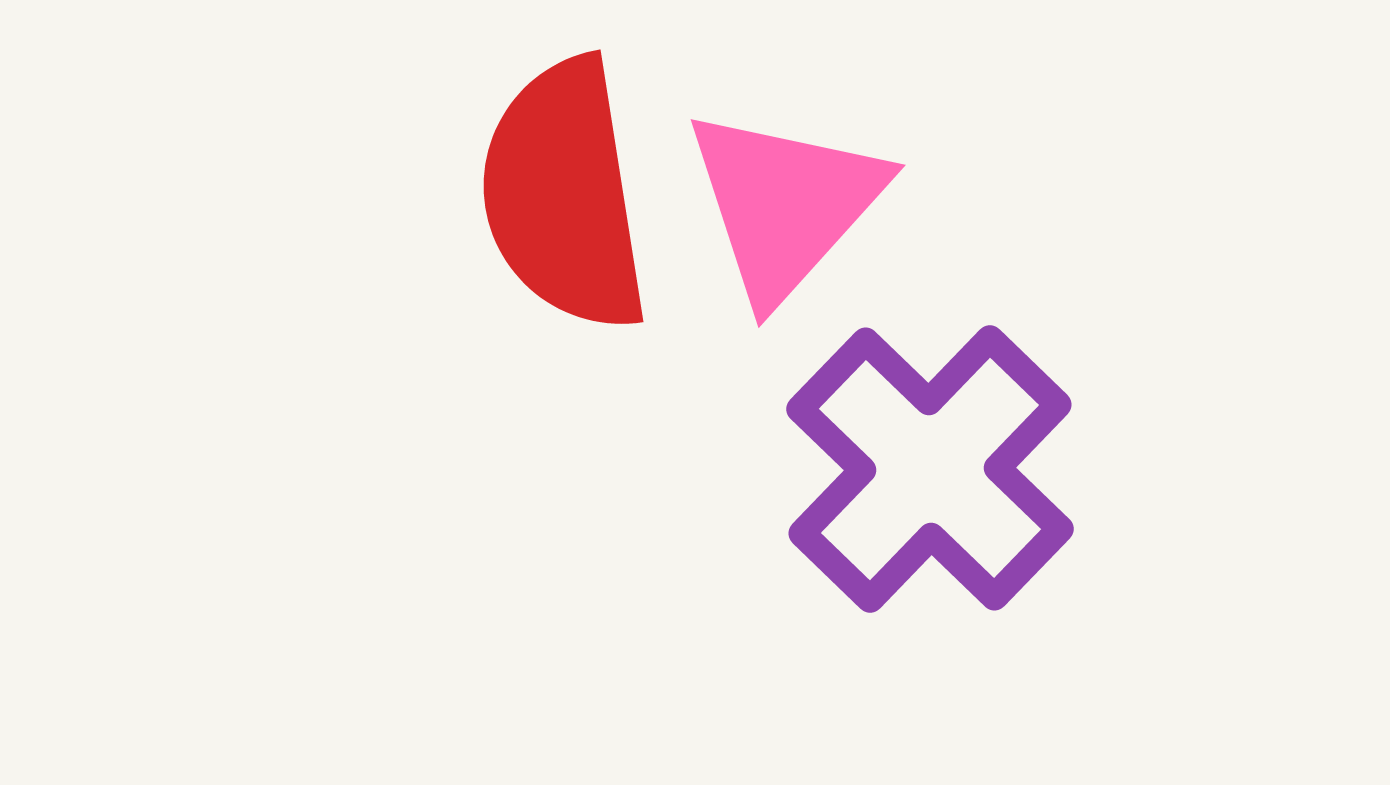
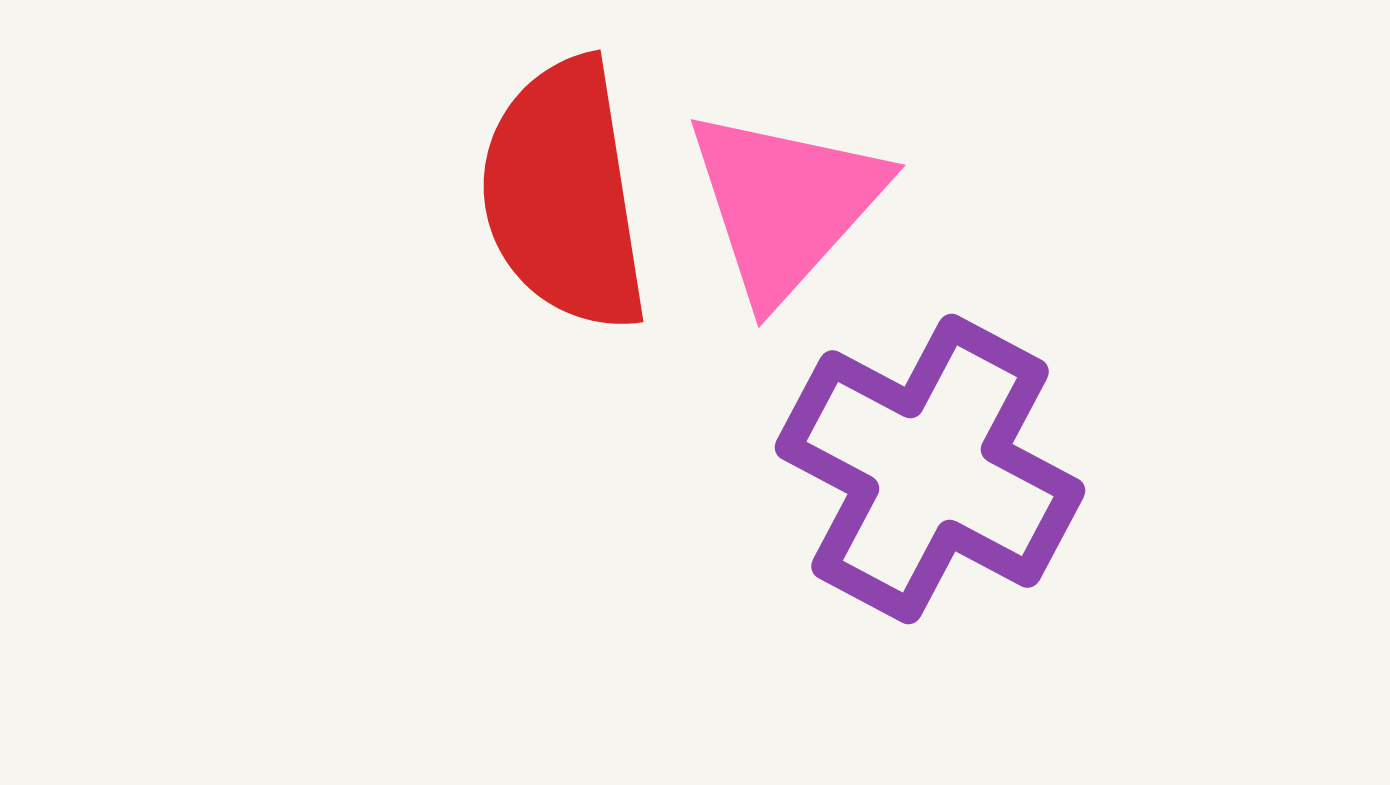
purple cross: rotated 16 degrees counterclockwise
